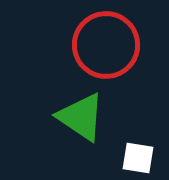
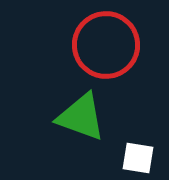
green triangle: rotated 14 degrees counterclockwise
